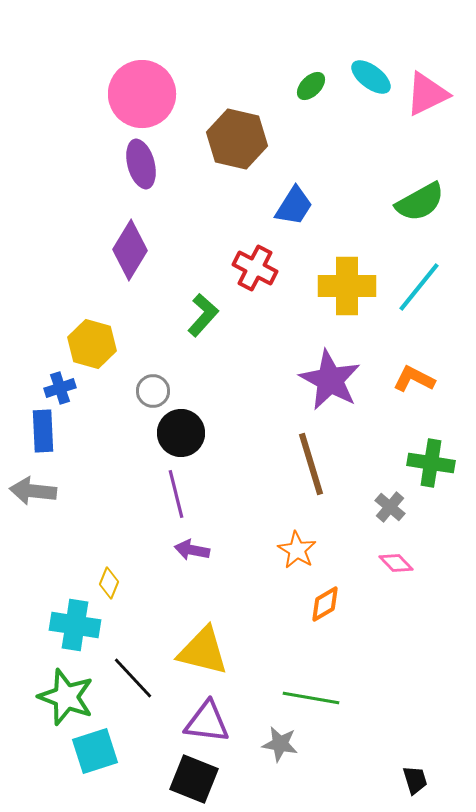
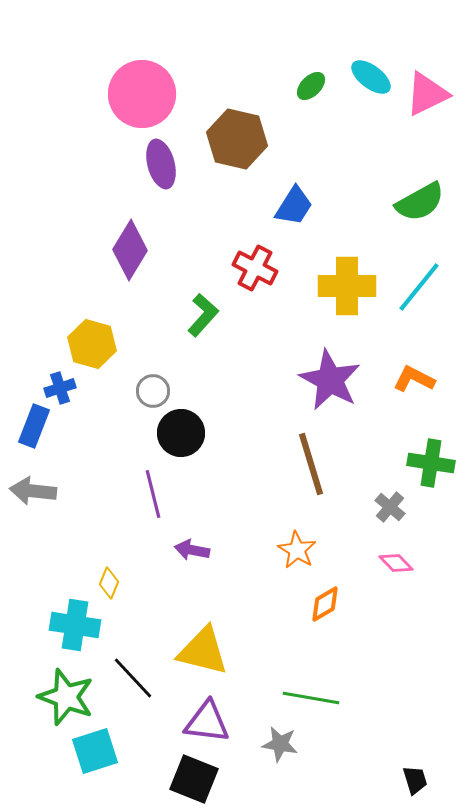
purple ellipse: moved 20 px right
blue rectangle: moved 9 px left, 5 px up; rotated 24 degrees clockwise
purple line: moved 23 px left
